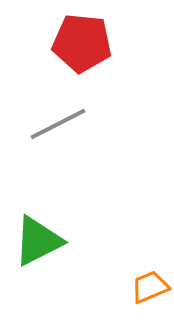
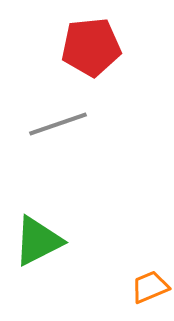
red pentagon: moved 9 px right, 4 px down; rotated 12 degrees counterclockwise
gray line: rotated 8 degrees clockwise
